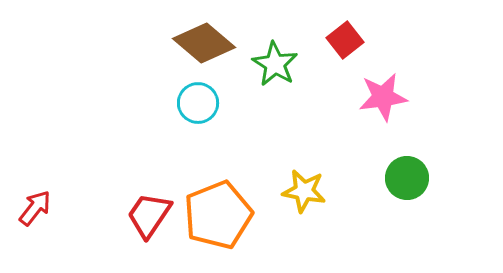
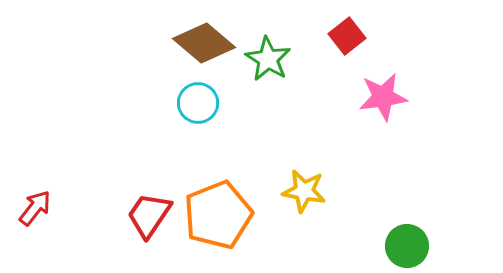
red square: moved 2 px right, 4 px up
green star: moved 7 px left, 5 px up
green circle: moved 68 px down
